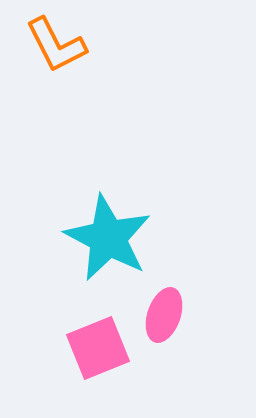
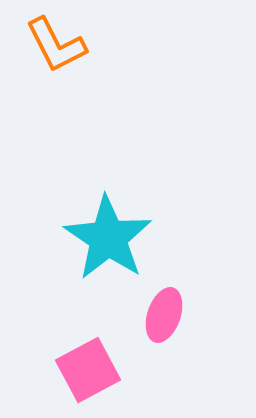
cyan star: rotated 6 degrees clockwise
pink square: moved 10 px left, 22 px down; rotated 6 degrees counterclockwise
